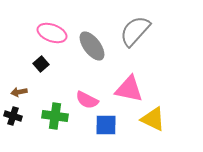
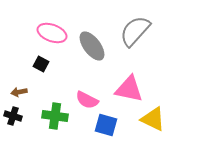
black square: rotated 21 degrees counterclockwise
blue square: rotated 15 degrees clockwise
